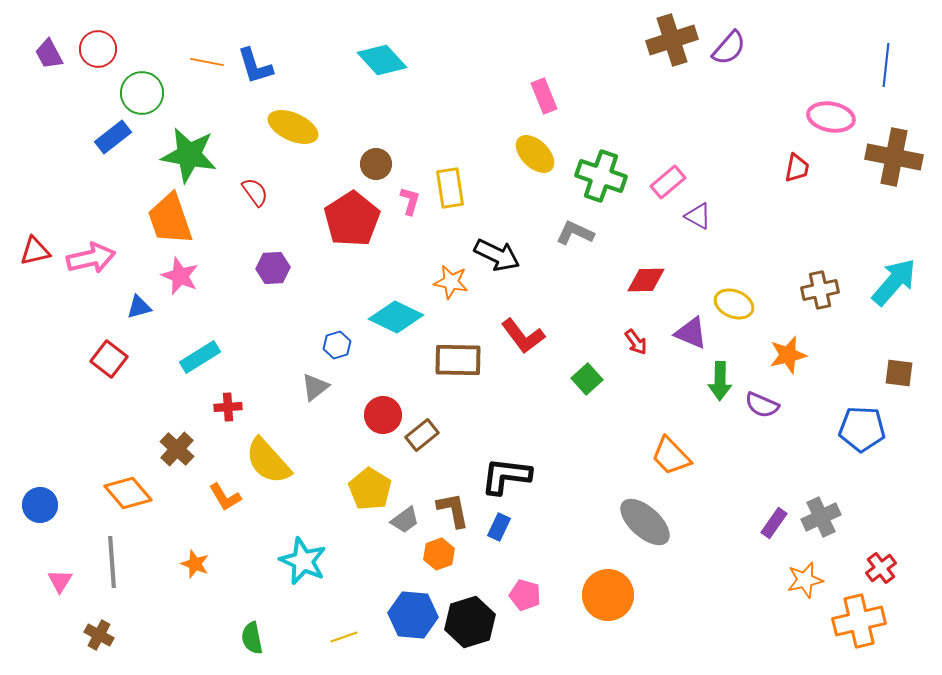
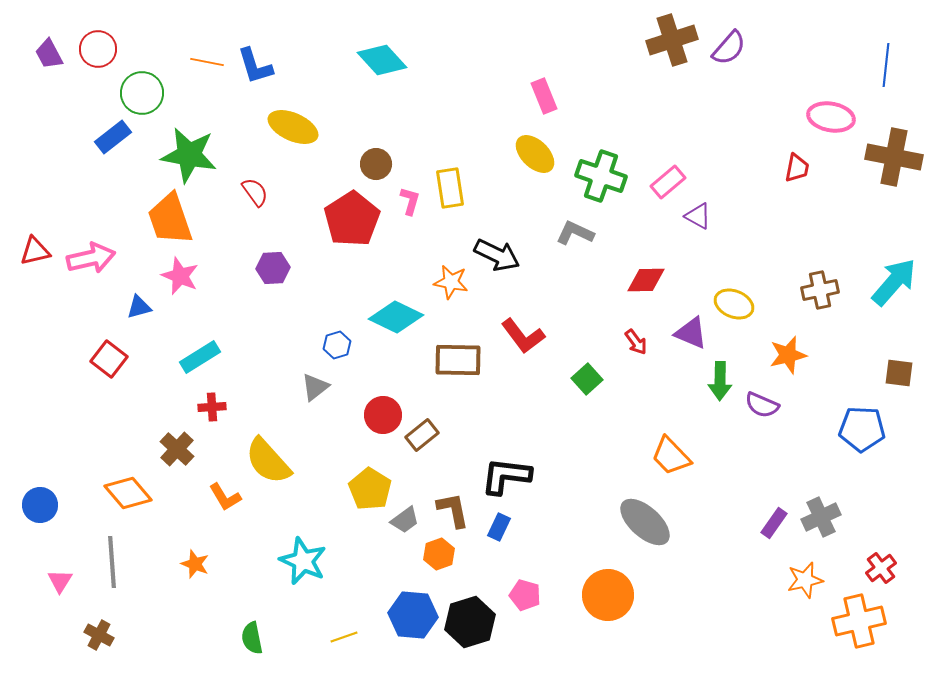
red cross at (228, 407): moved 16 px left
